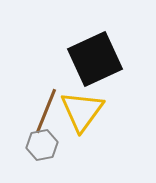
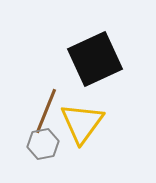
yellow triangle: moved 12 px down
gray hexagon: moved 1 px right, 1 px up
